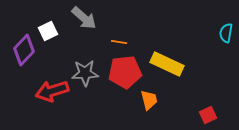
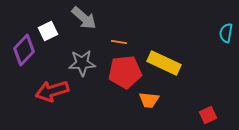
yellow rectangle: moved 3 px left, 1 px up
gray star: moved 3 px left, 10 px up
orange trapezoid: rotated 110 degrees clockwise
